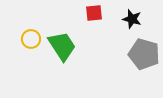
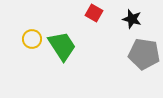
red square: rotated 36 degrees clockwise
yellow circle: moved 1 px right
gray pentagon: rotated 8 degrees counterclockwise
